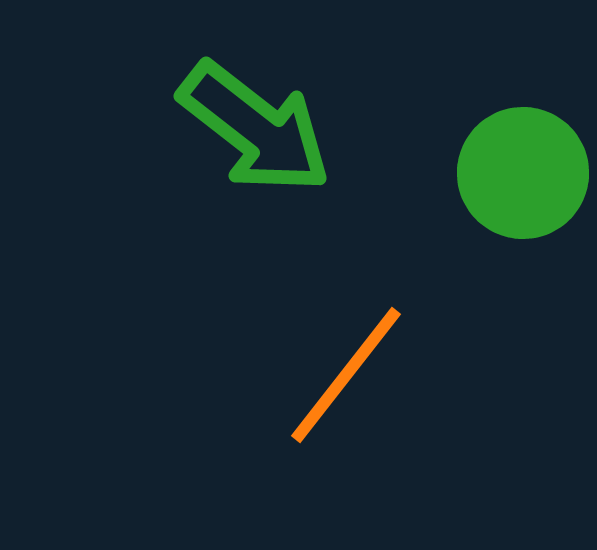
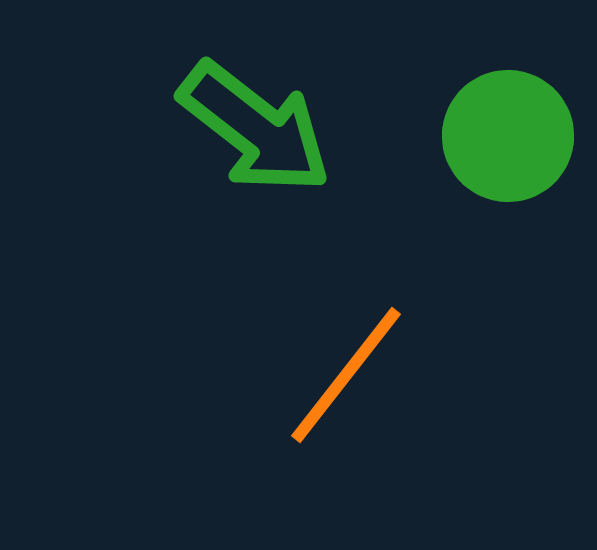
green circle: moved 15 px left, 37 px up
